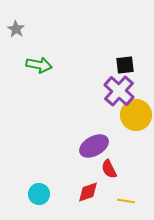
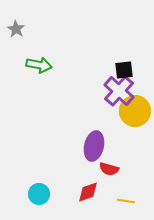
black square: moved 1 px left, 5 px down
yellow circle: moved 1 px left, 4 px up
purple ellipse: rotated 48 degrees counterclockwise
red semicircle: rotated 48 degrees counterclockwise
